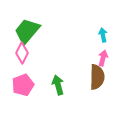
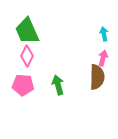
green trapezoid: rotated 64 degrees counterclockwise
cyan arrow: moved 1 px right, 1 px up
pink diamond: moved 5 px right, 3 px down
pink pentagon: rotated 25 degrees clockwise
